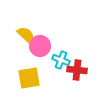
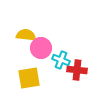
yellow semicircle: rotated 36 degrees counterclockwise
pink circle: moved 1 px right, 2 px down
